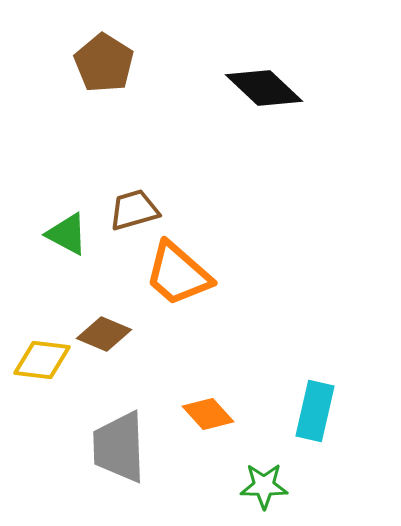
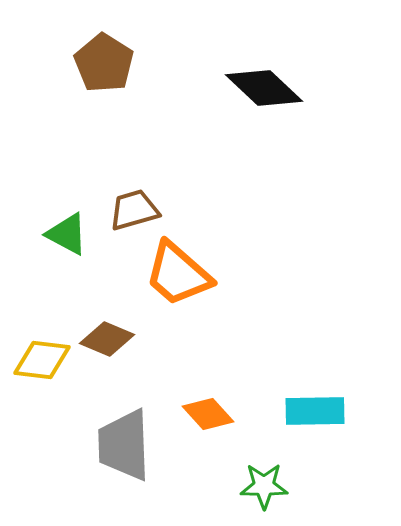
brown diamond: moved 3 px right, 5 px down
cyan rectangle: rotated 76 degrees clockwise
gray trapezoid: moved 5 px right, 2 px up
